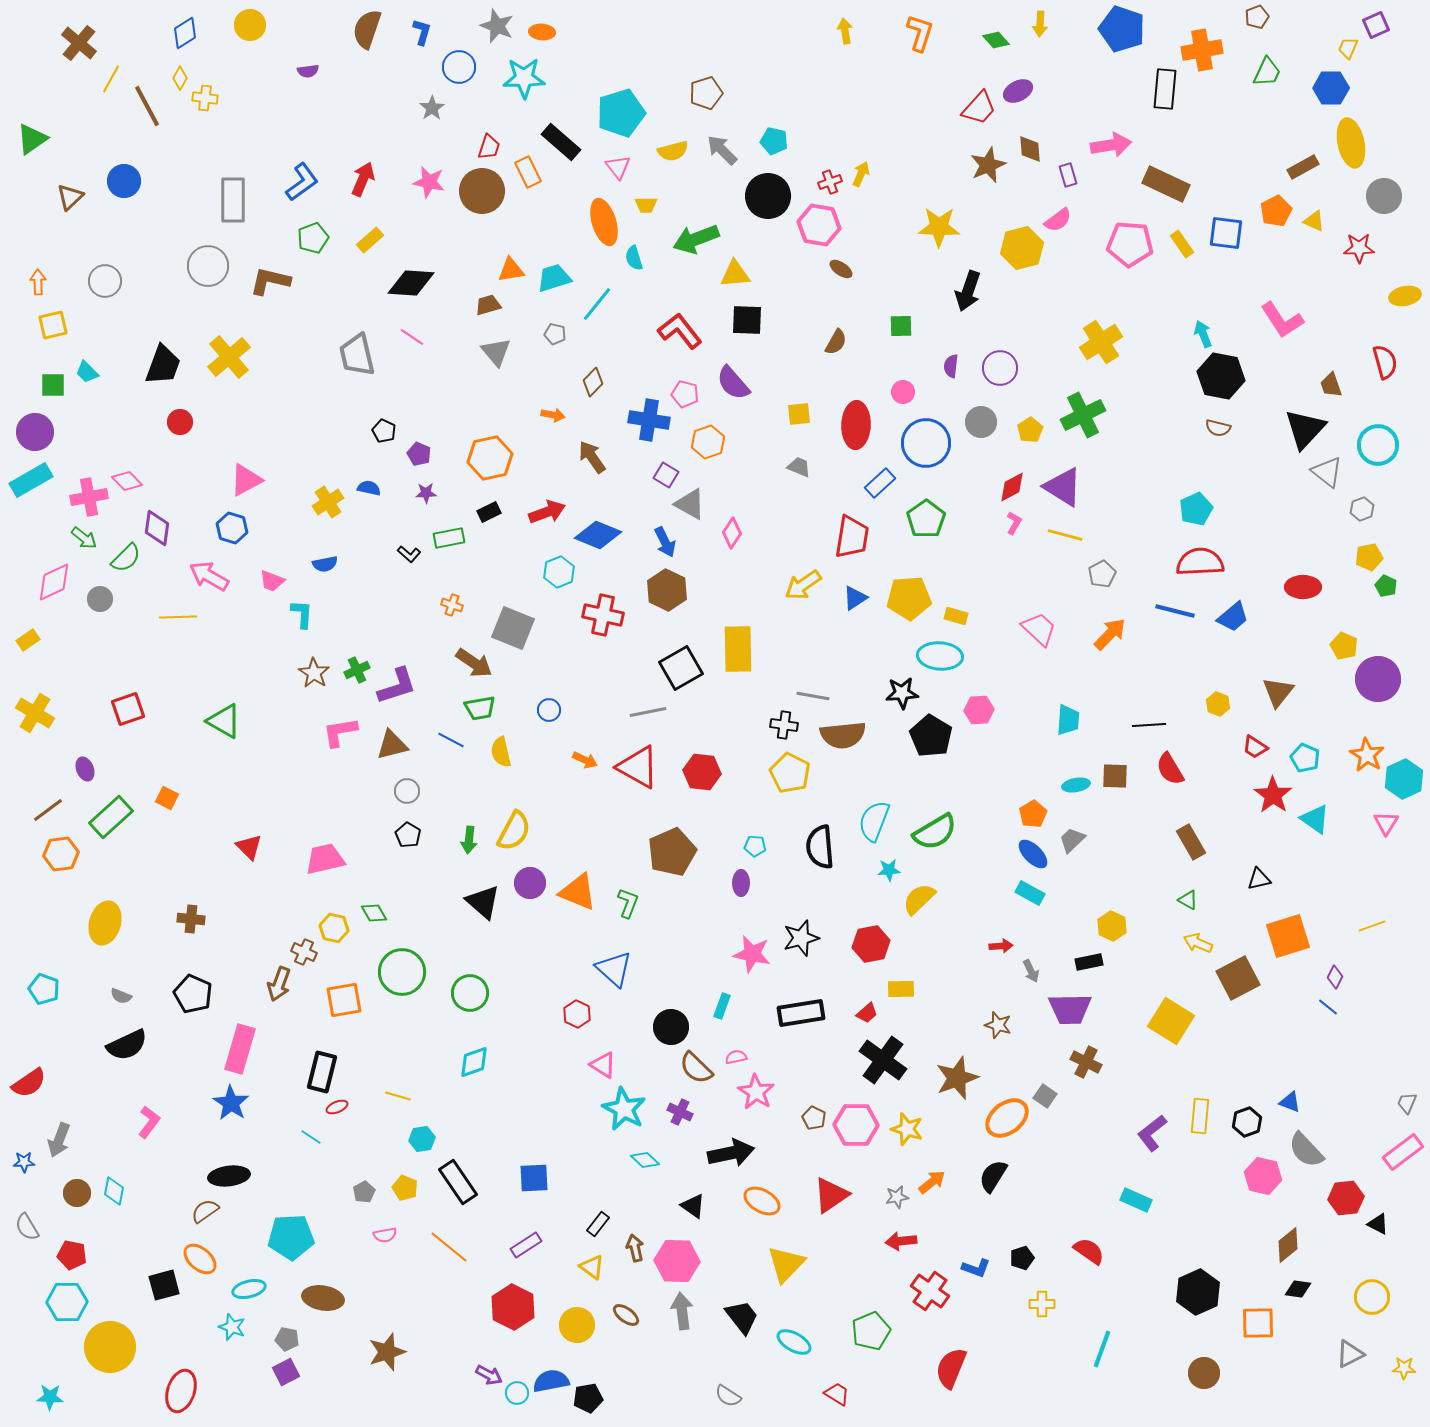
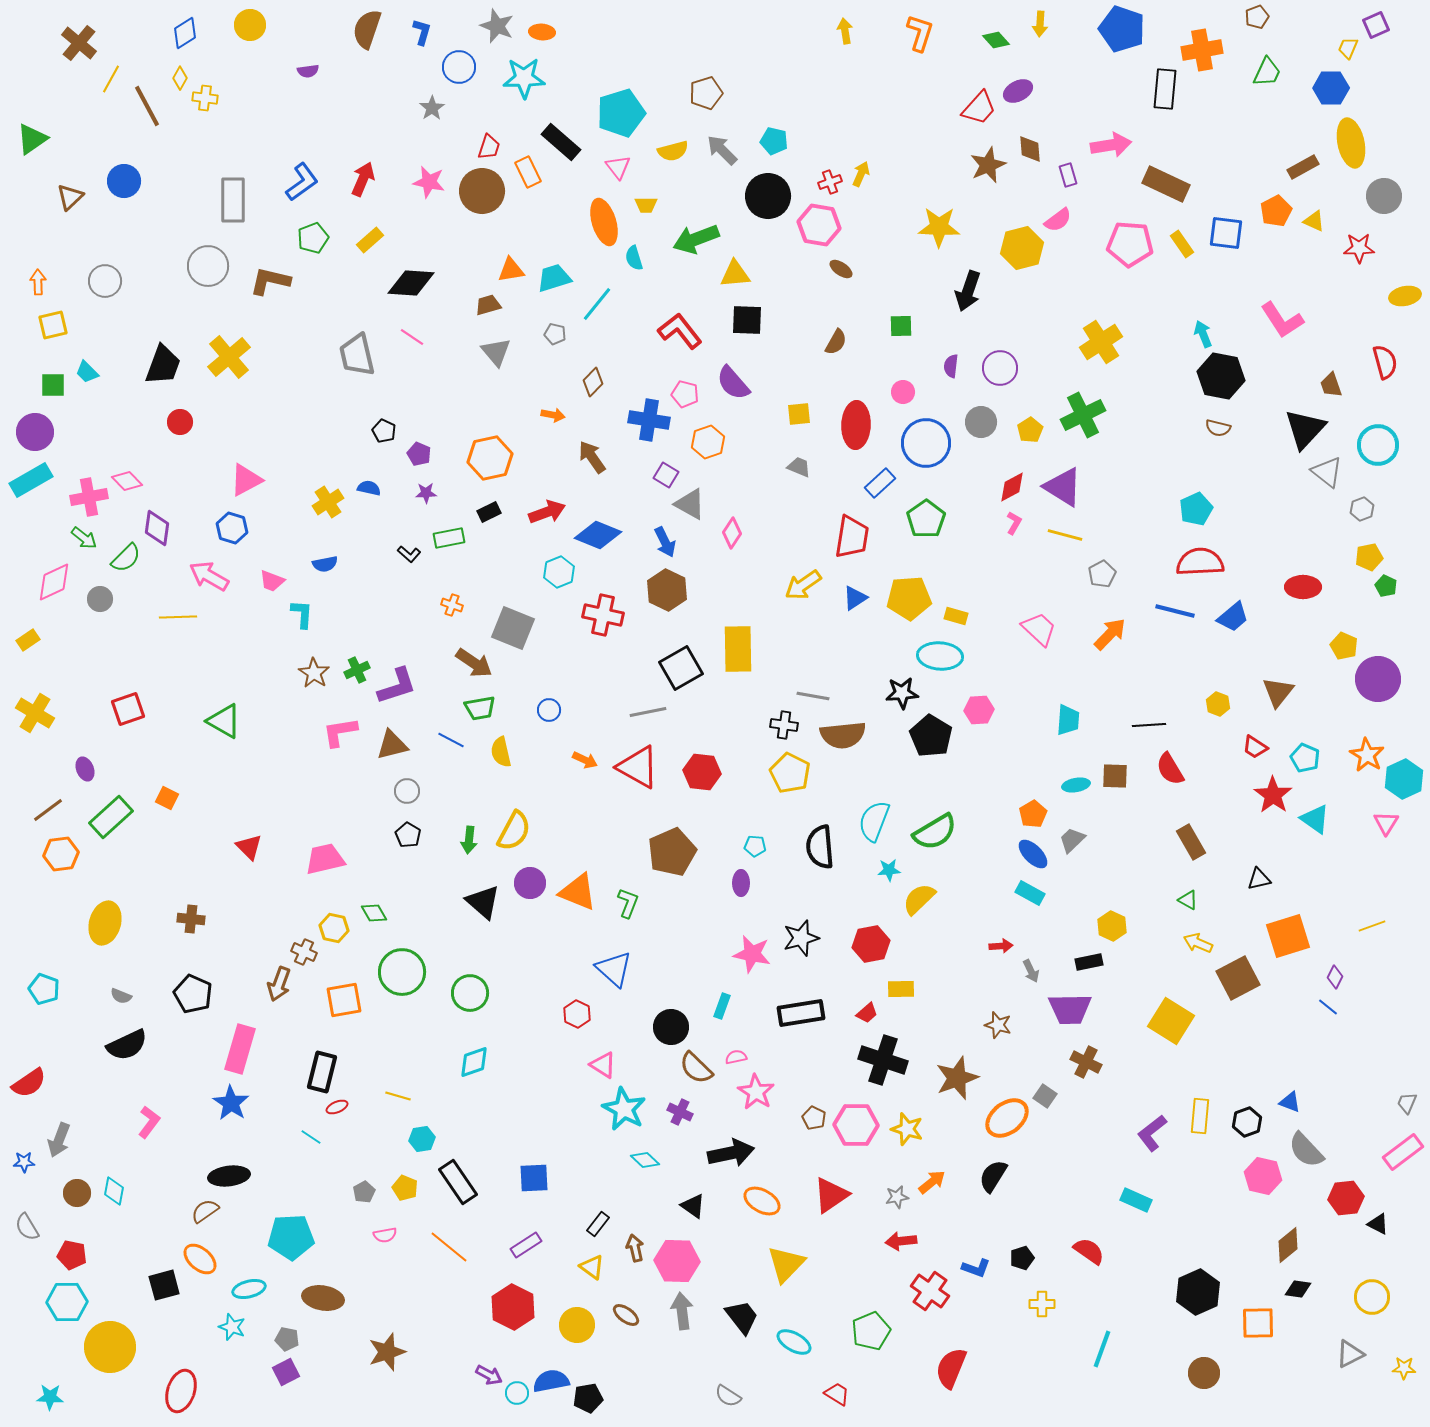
black cross at (883, 1060): rotated 18 degrees counterclockwise
